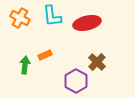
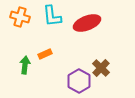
orange cross: moved 1 px up; rotated 12 degrees counterclockwise
red ellipse: rotated 8 degrees counterclockwise
orange rectangle: moved 1 px up
brown cross: moved 4 px right, 6 px down
purple hexagon: moved 3 px right
